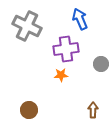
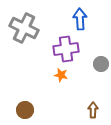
blue arrow: rotated 20 degrees clockwise
gray cross: moved 3 px left, 2 px down
orange star: rotated 16 degrees clockwise
brown circle: moved 4 px left
